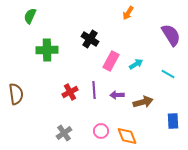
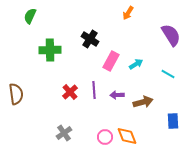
green cross: moved 3 px right
red cross: rotated 14 degrees counterclockwise
pink circle: moved 4 px right, 6 px down
